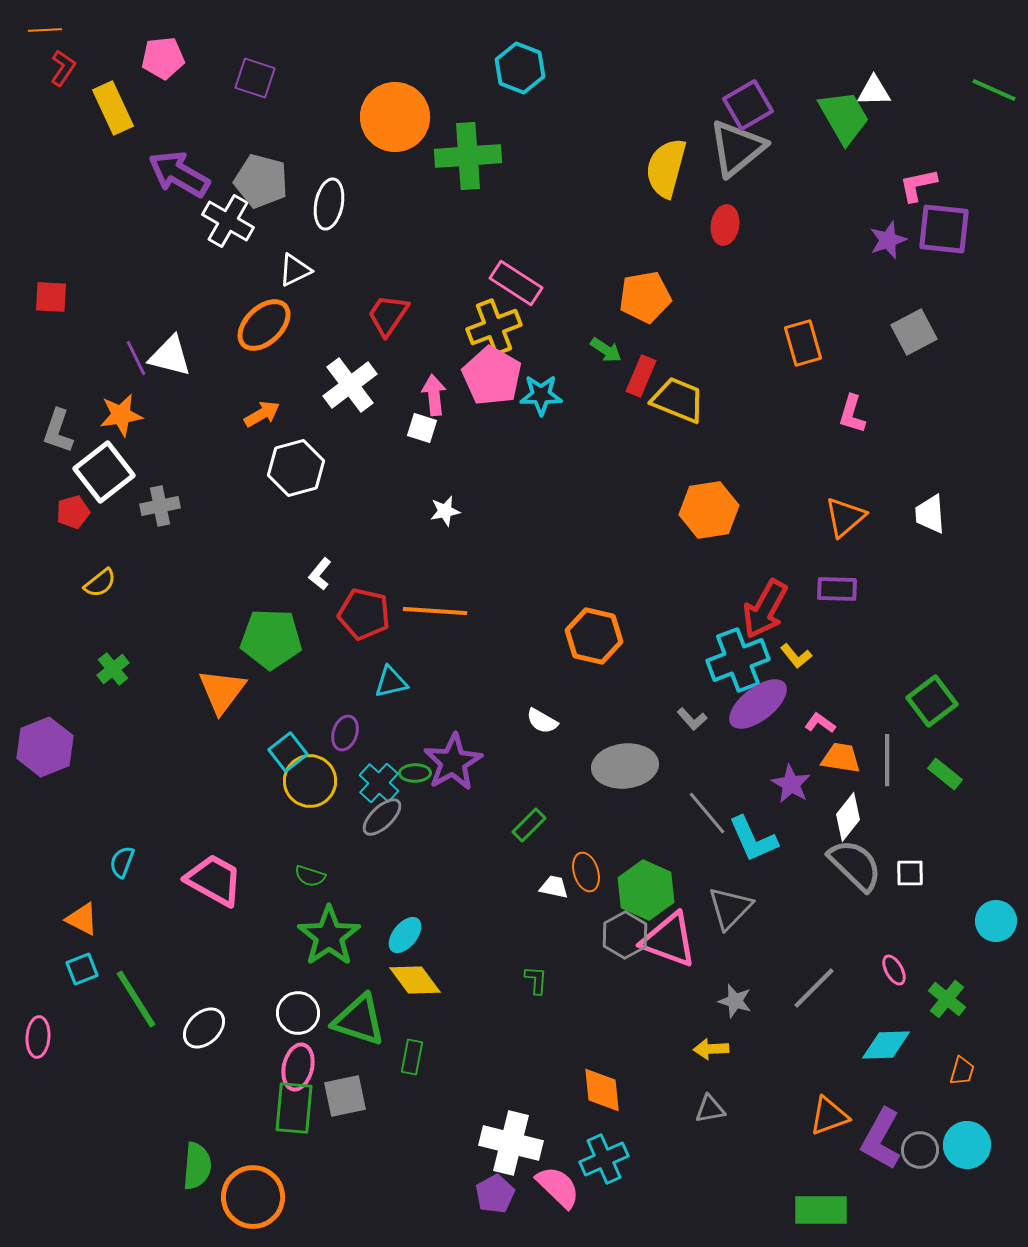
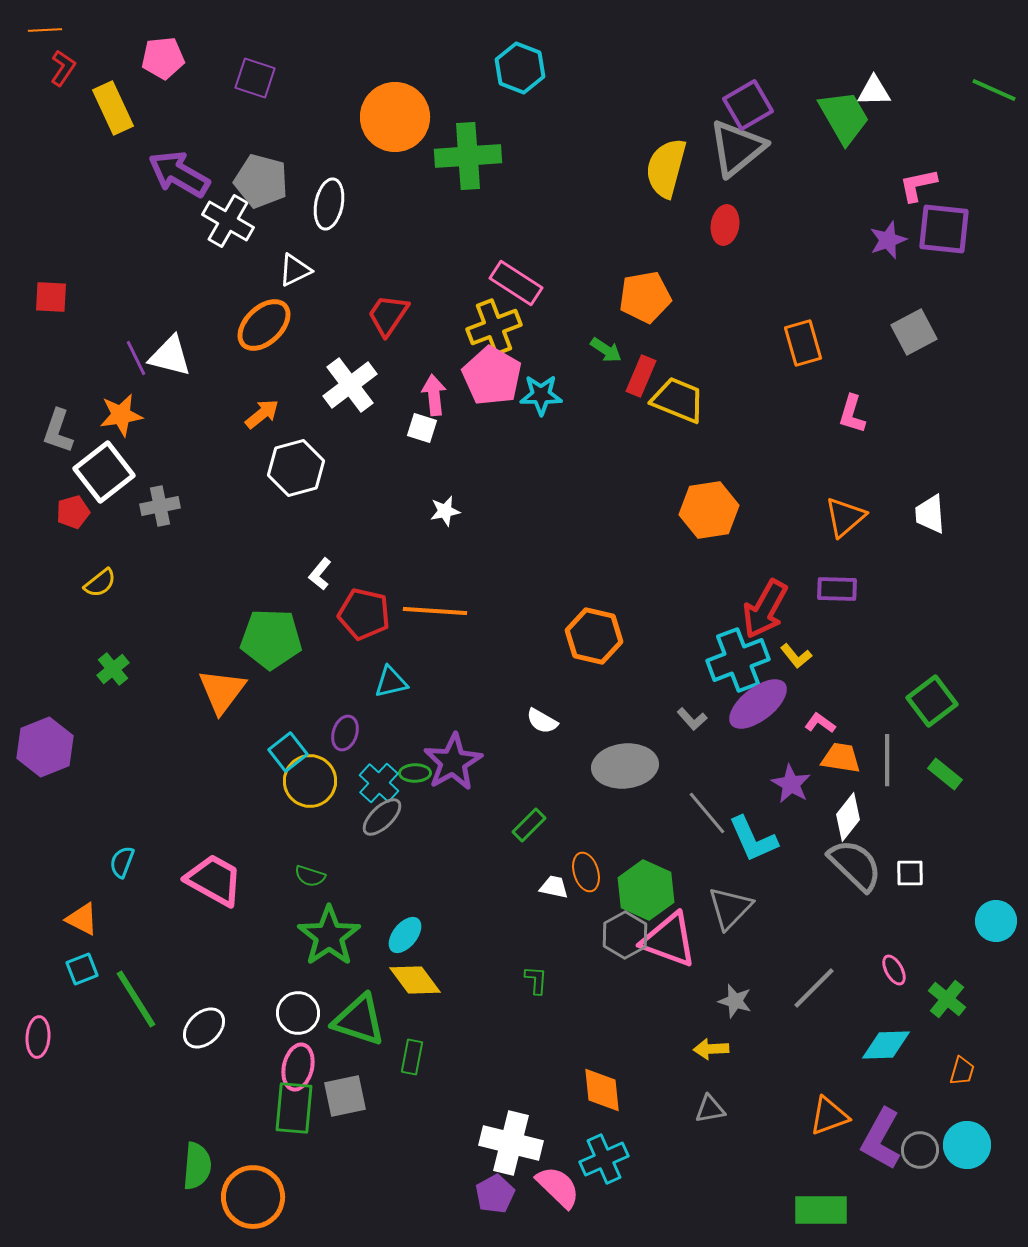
orange arrow at (262, 414): rotated 9 degrees counterclockwise
